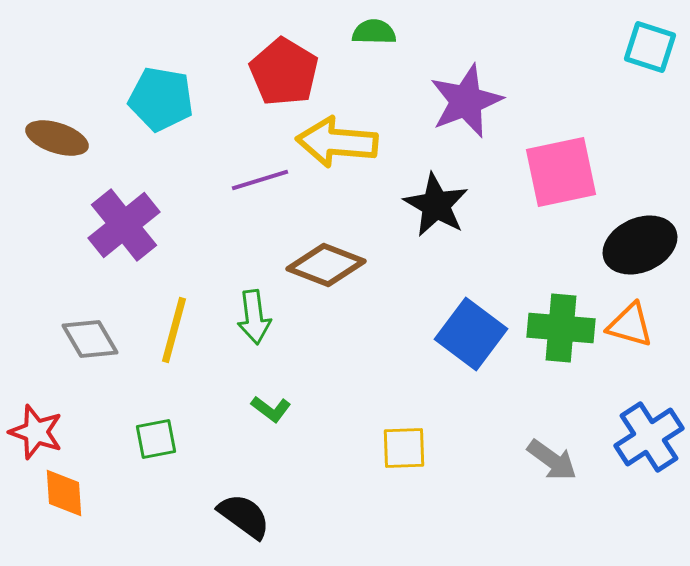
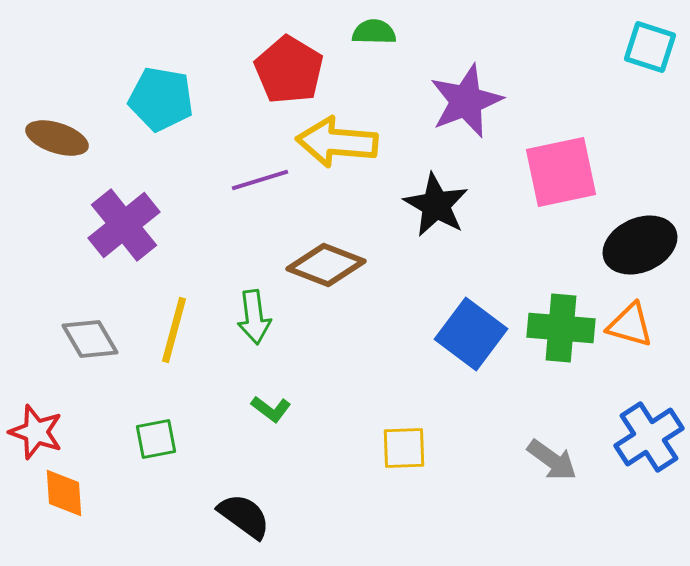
red pentagon: moved 5 px right, 2 px up
